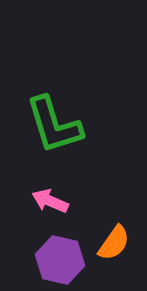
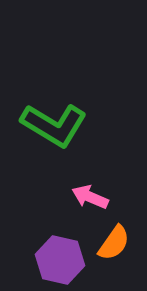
green L-shape: rotated 42 degrees counterclockwise
pink arrow: moved 40 px right, 4 px up
